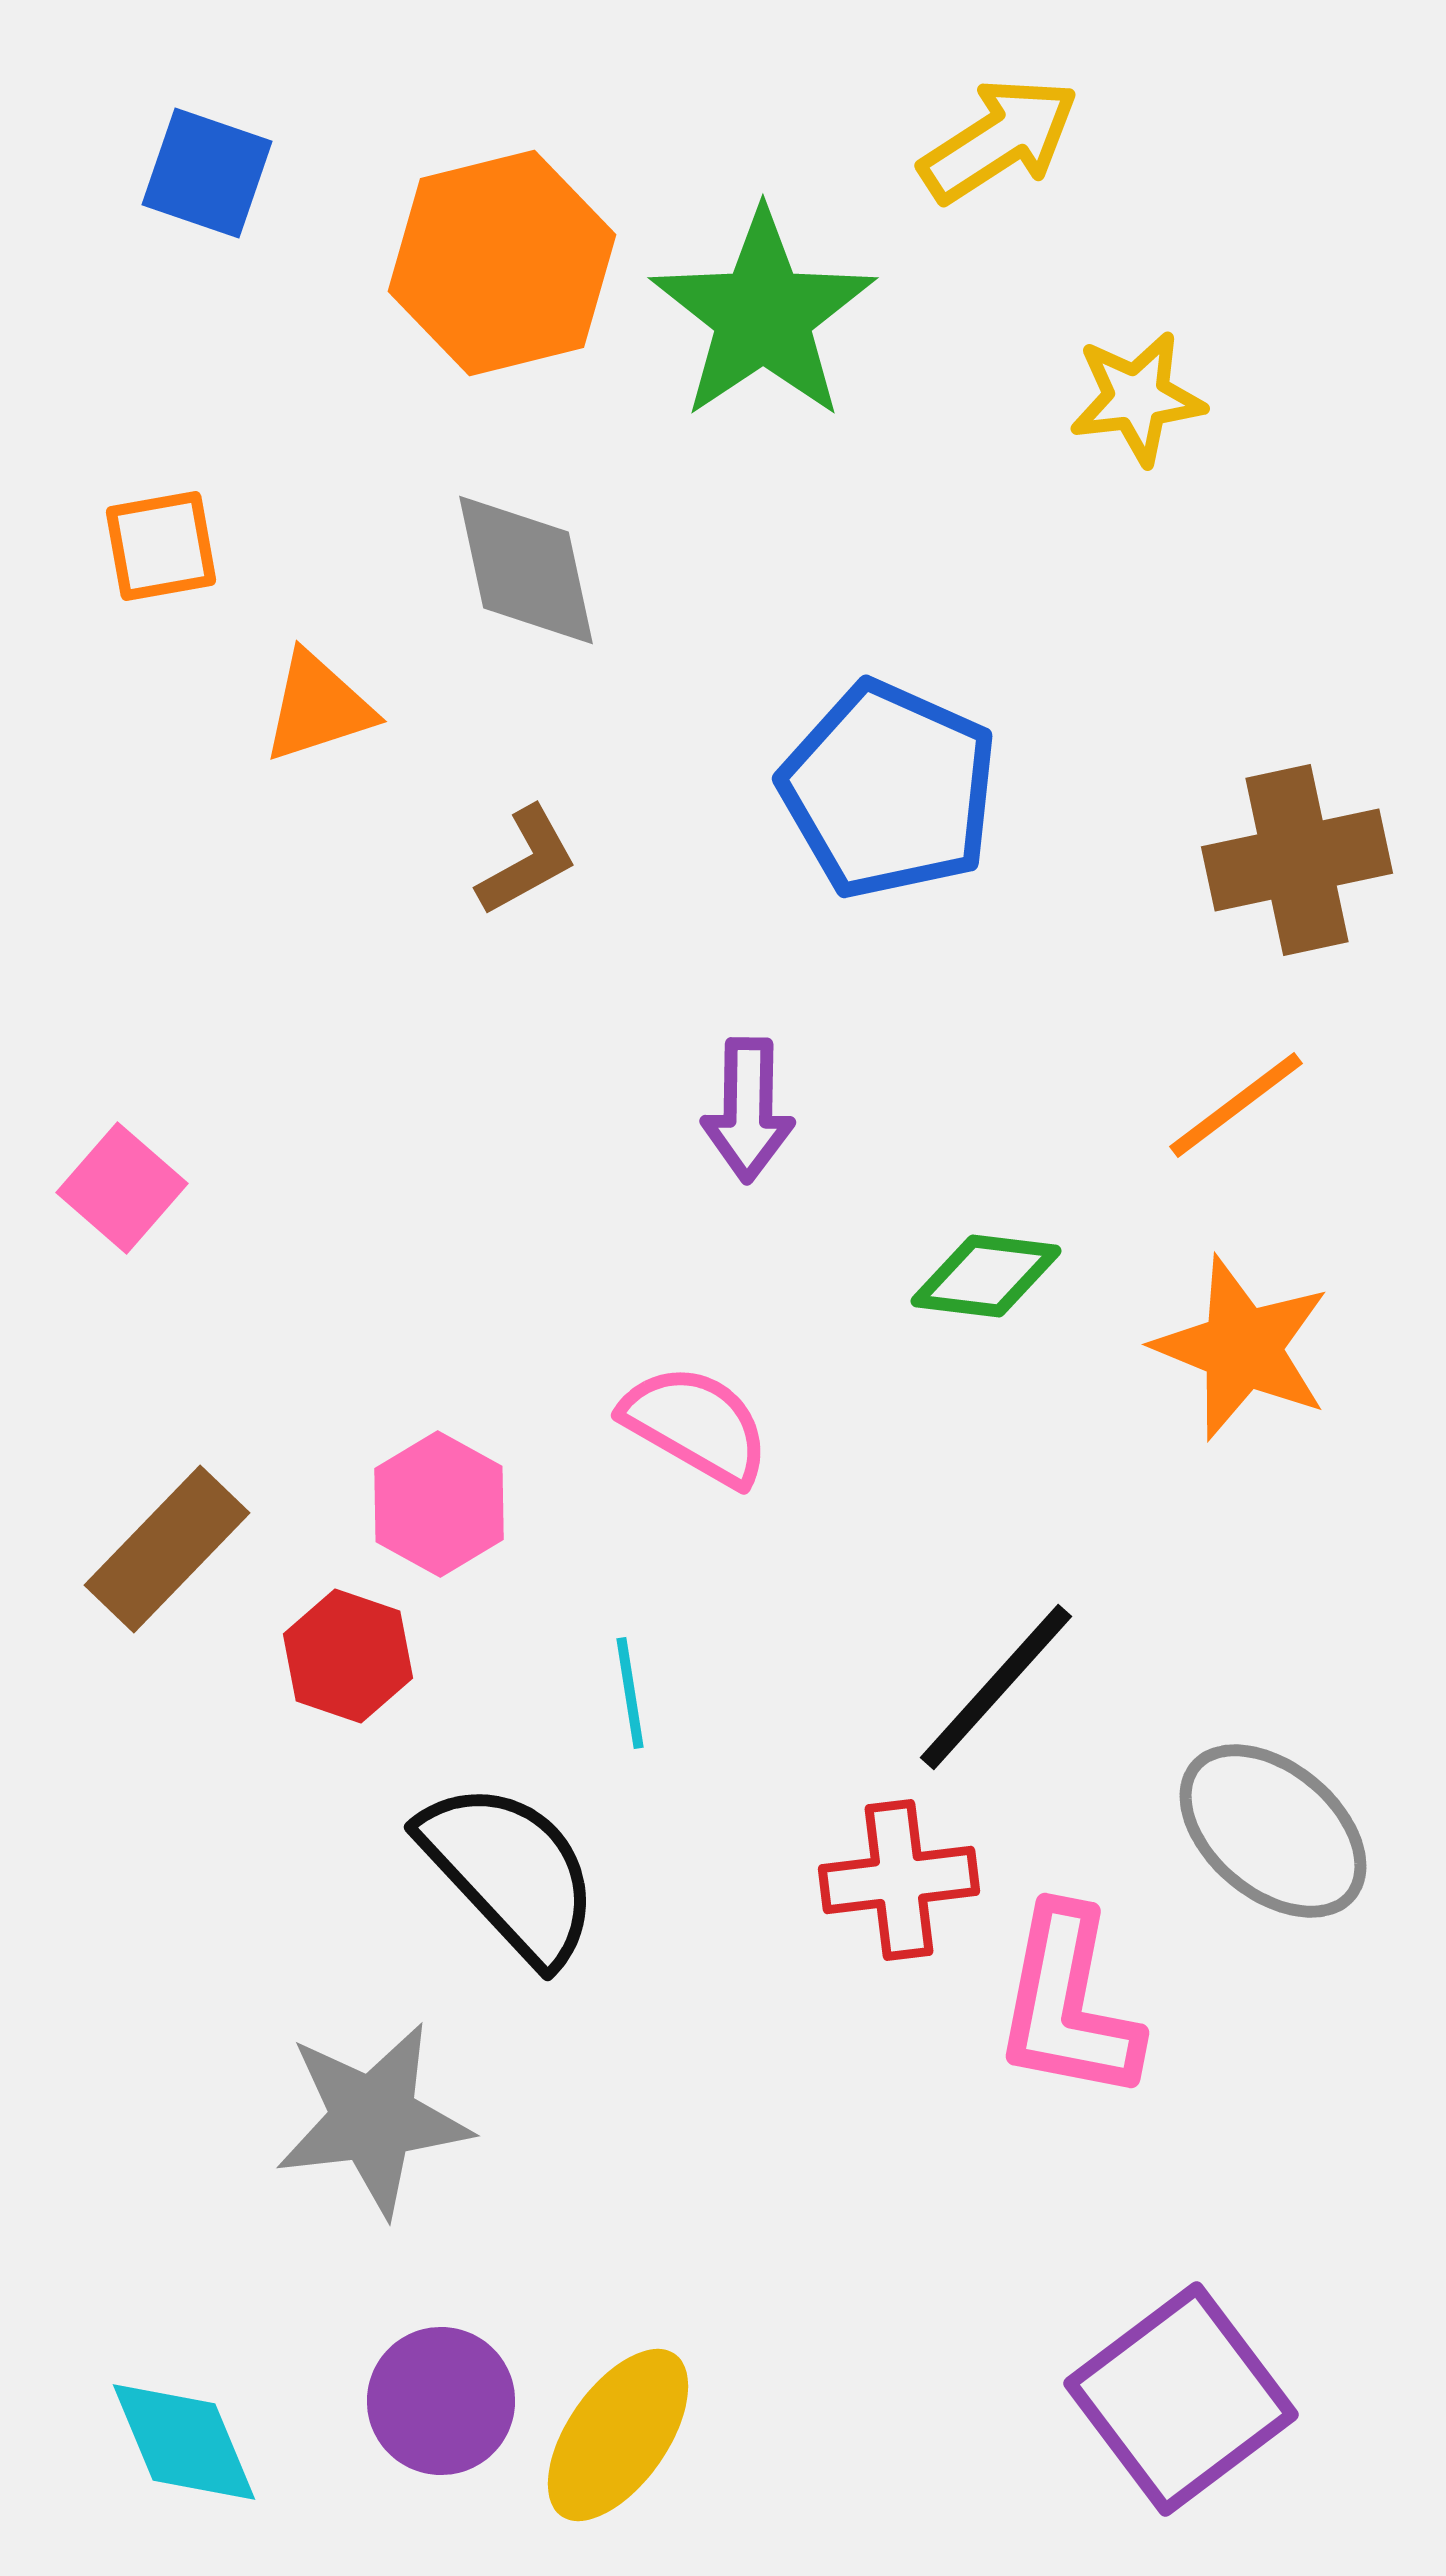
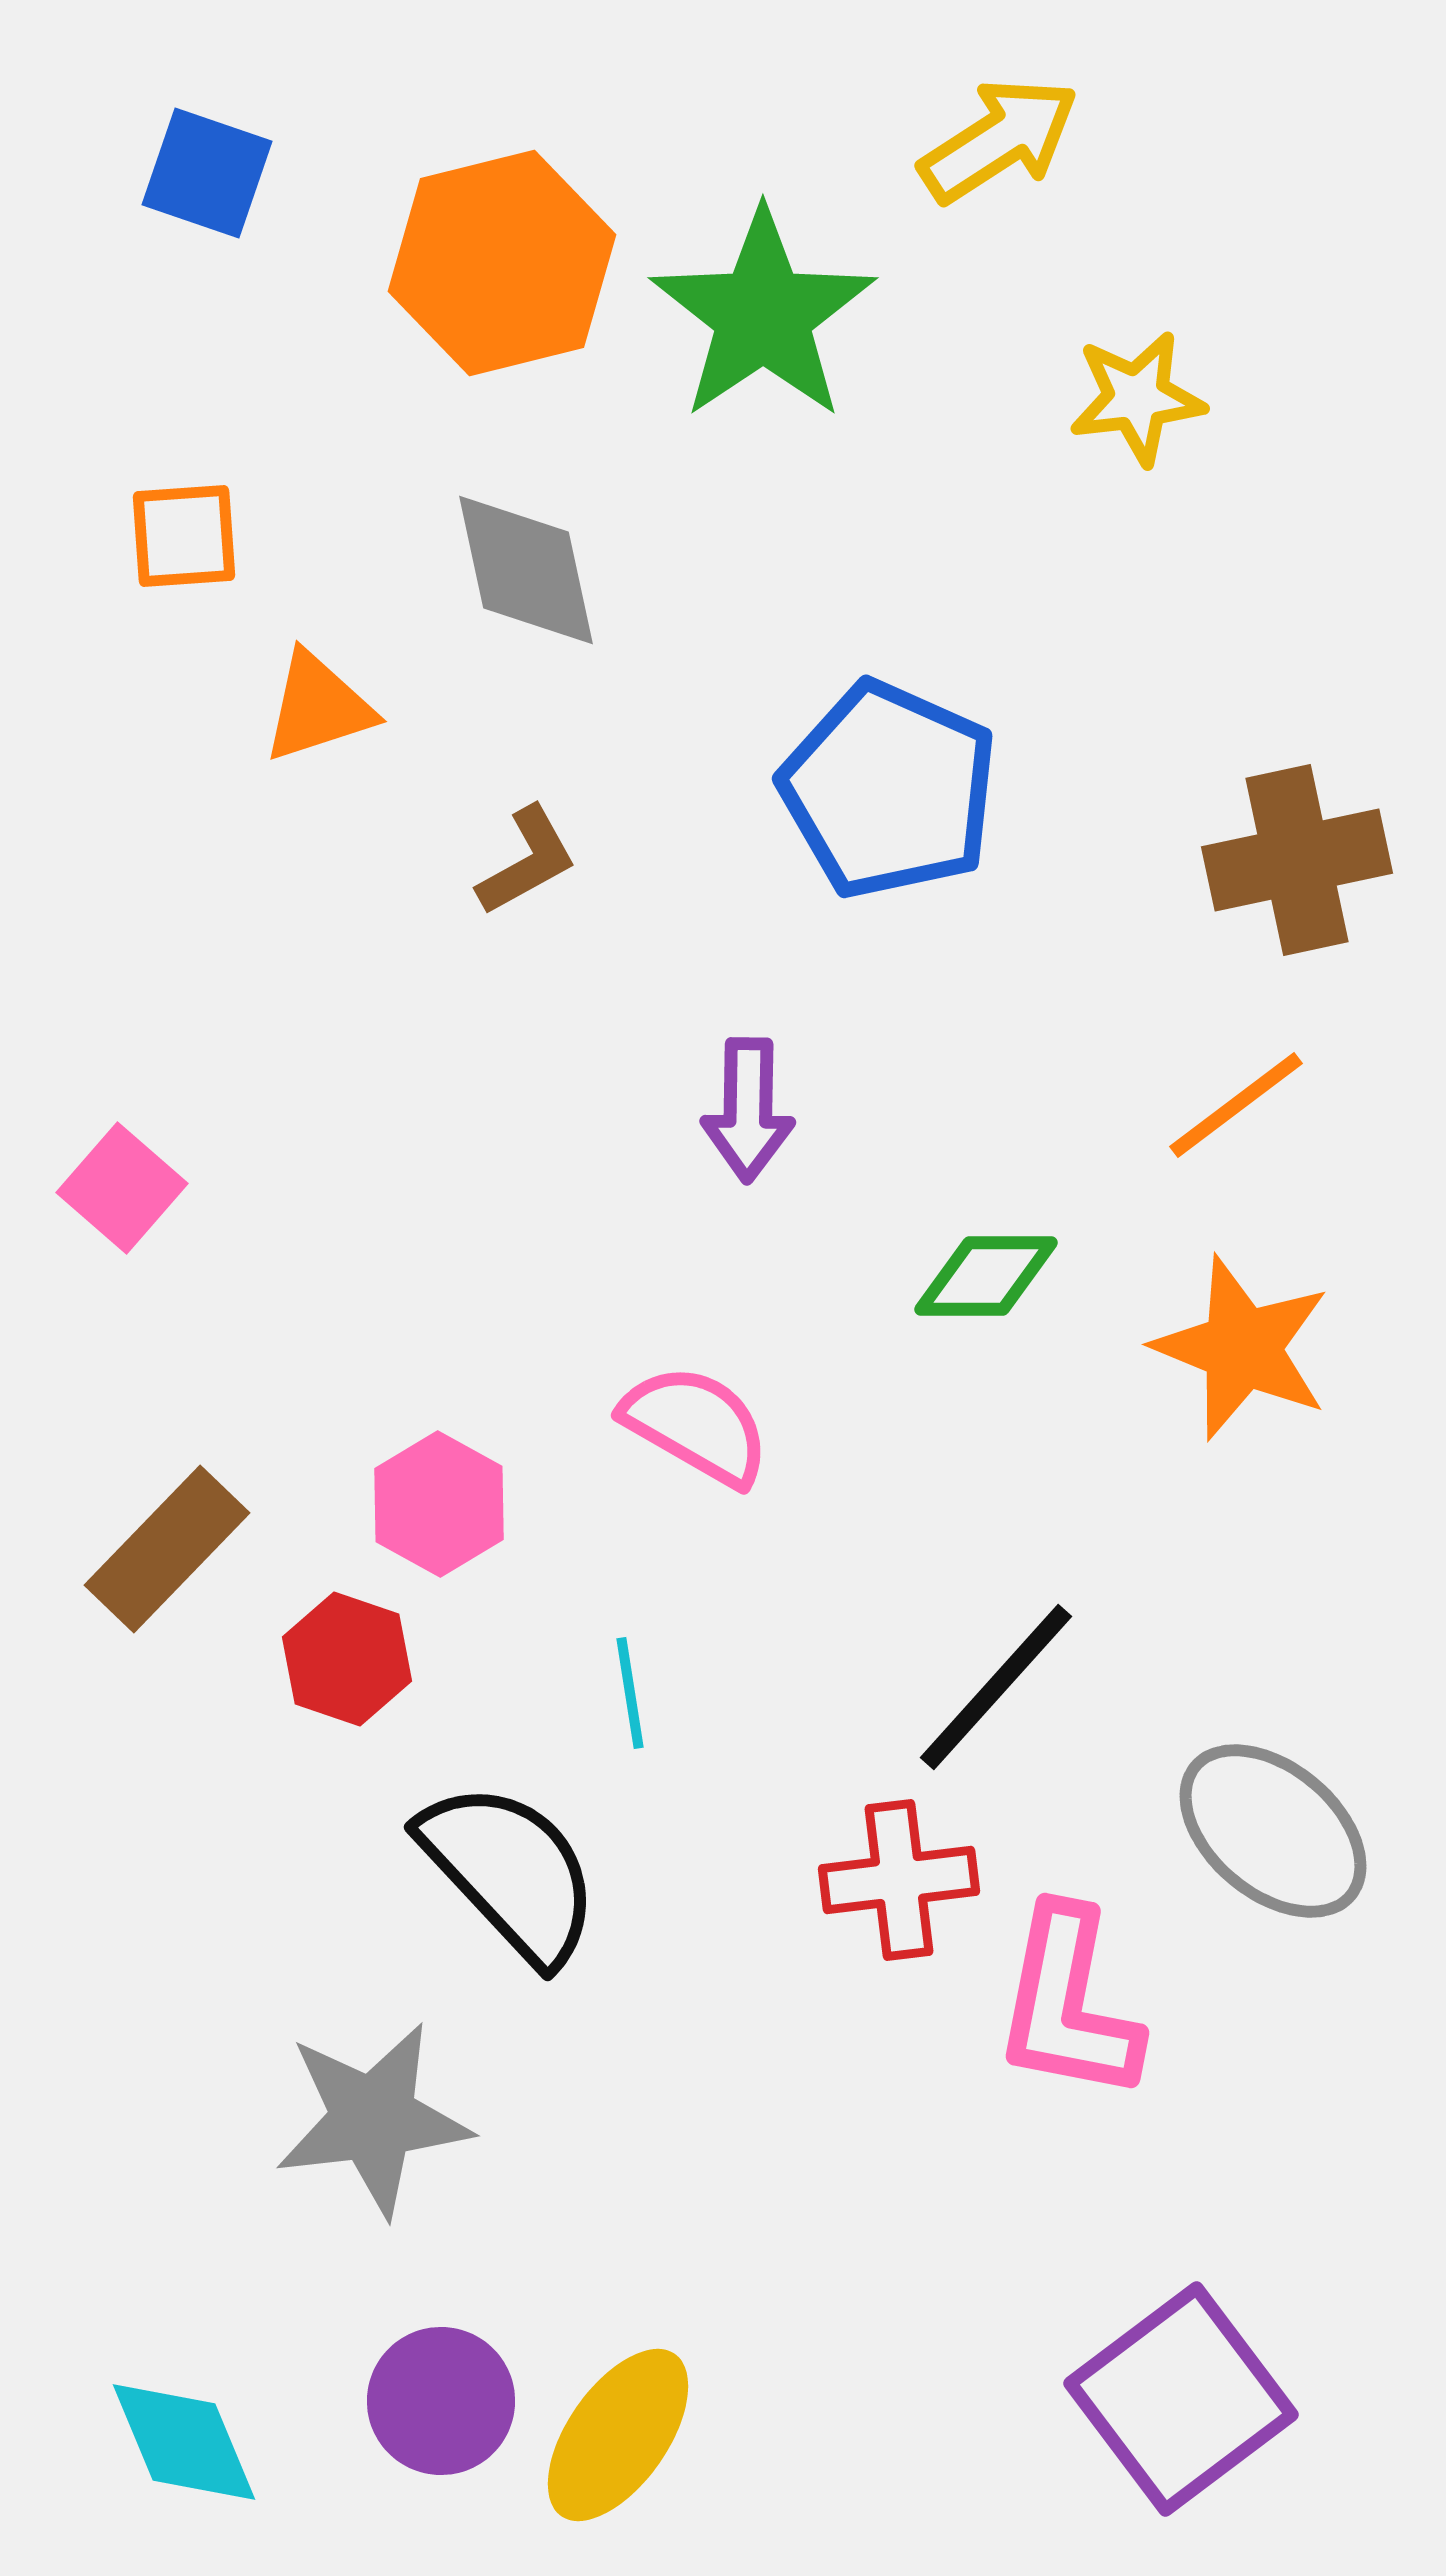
orange square: moved 23 px right, 10 px up; rotated 6 degrees clockwise
green diamond: rotated 7 degrees counterclockwise
red hexagon: moved 1 px left, 3 px down
